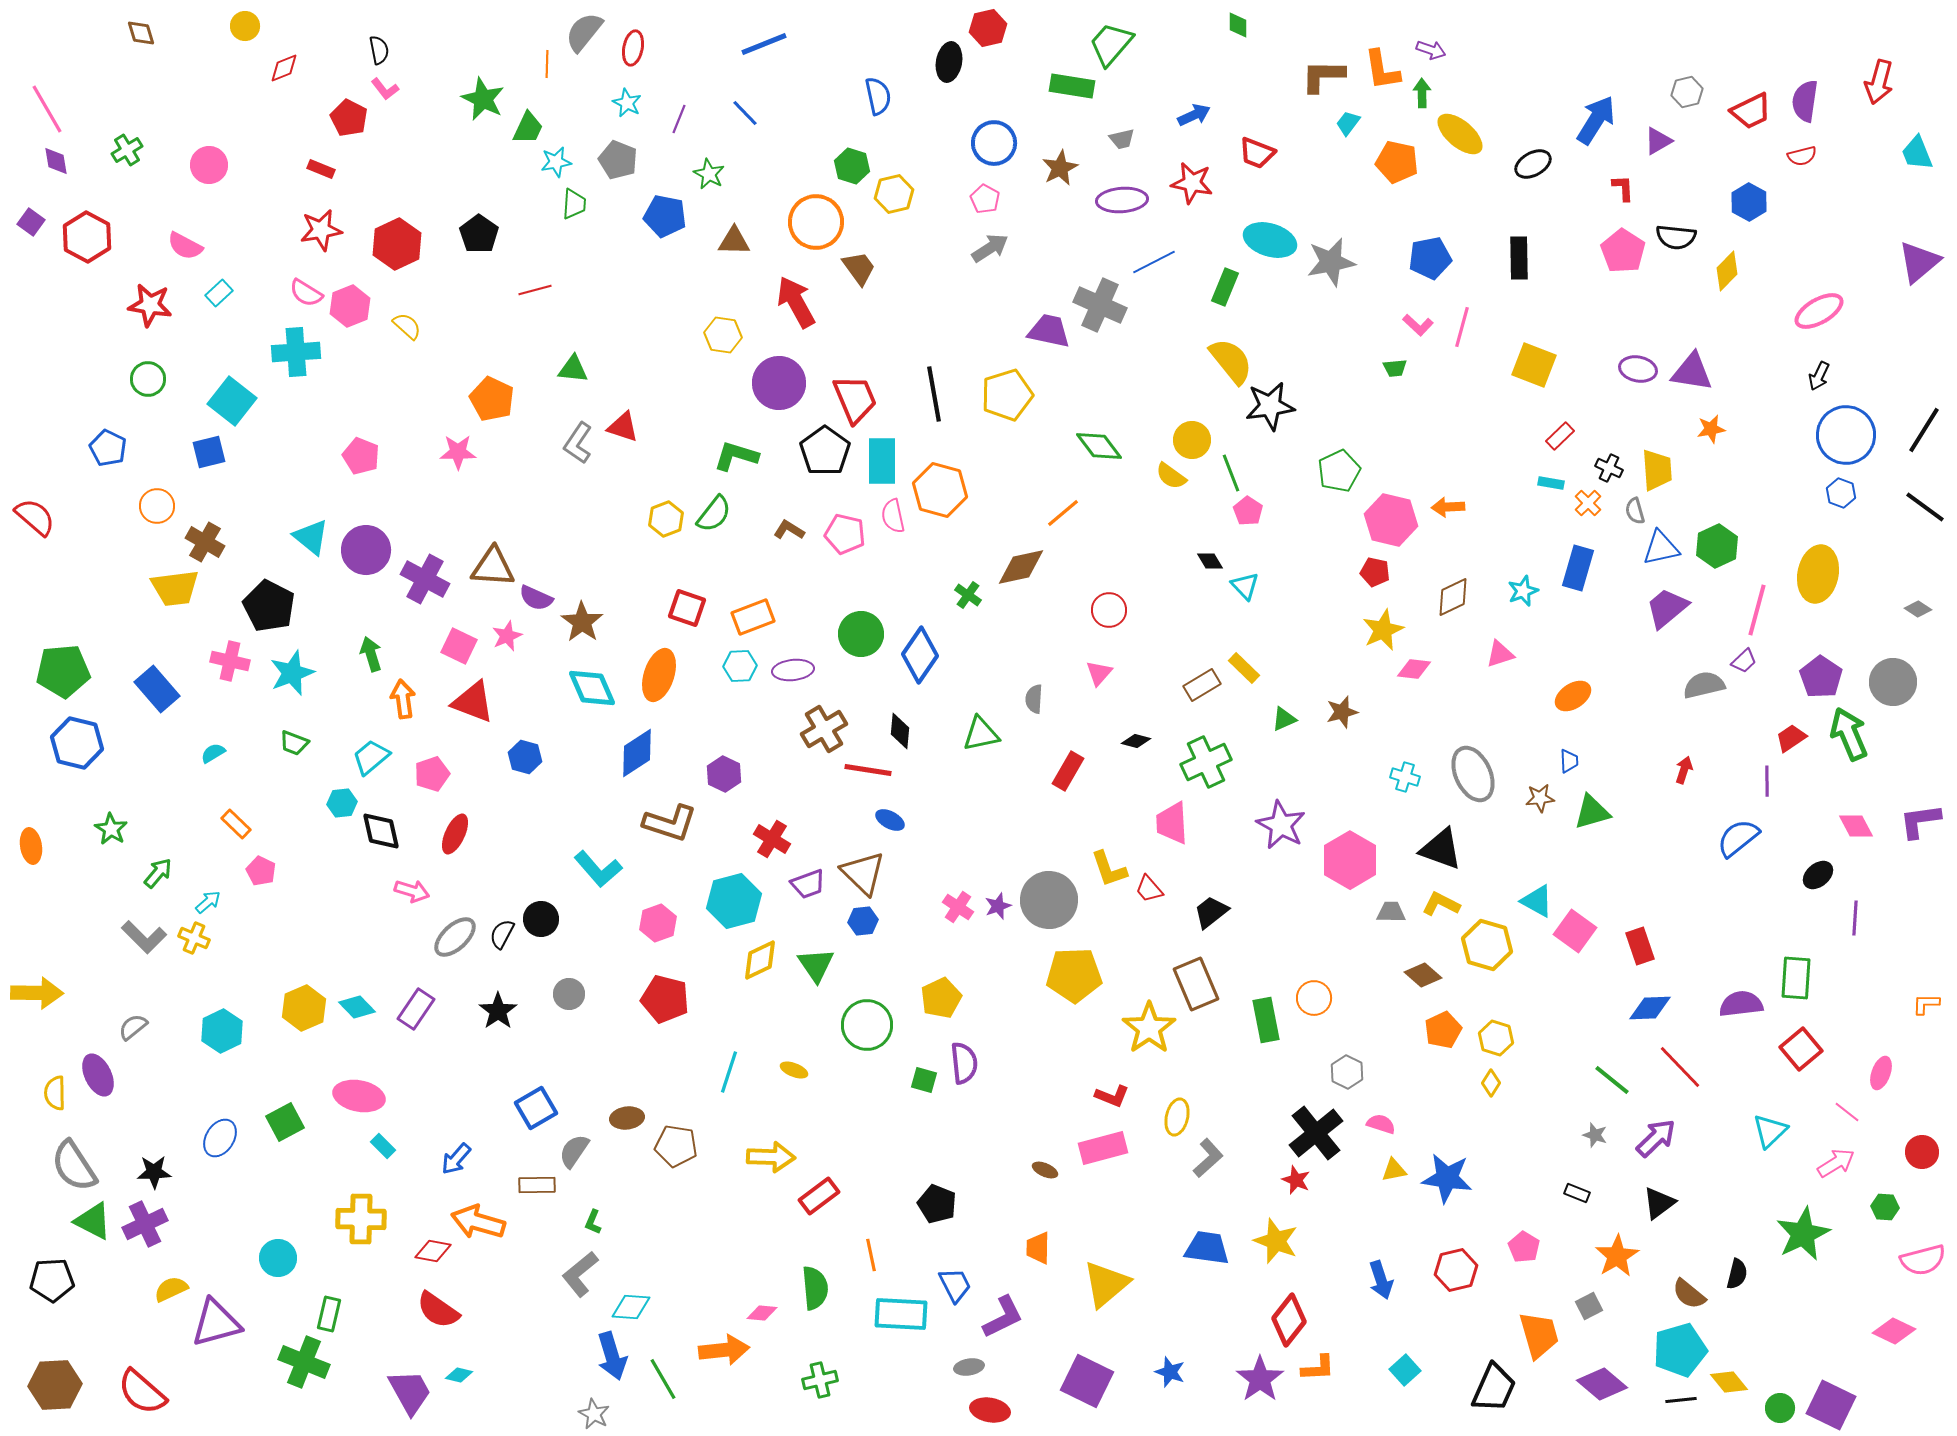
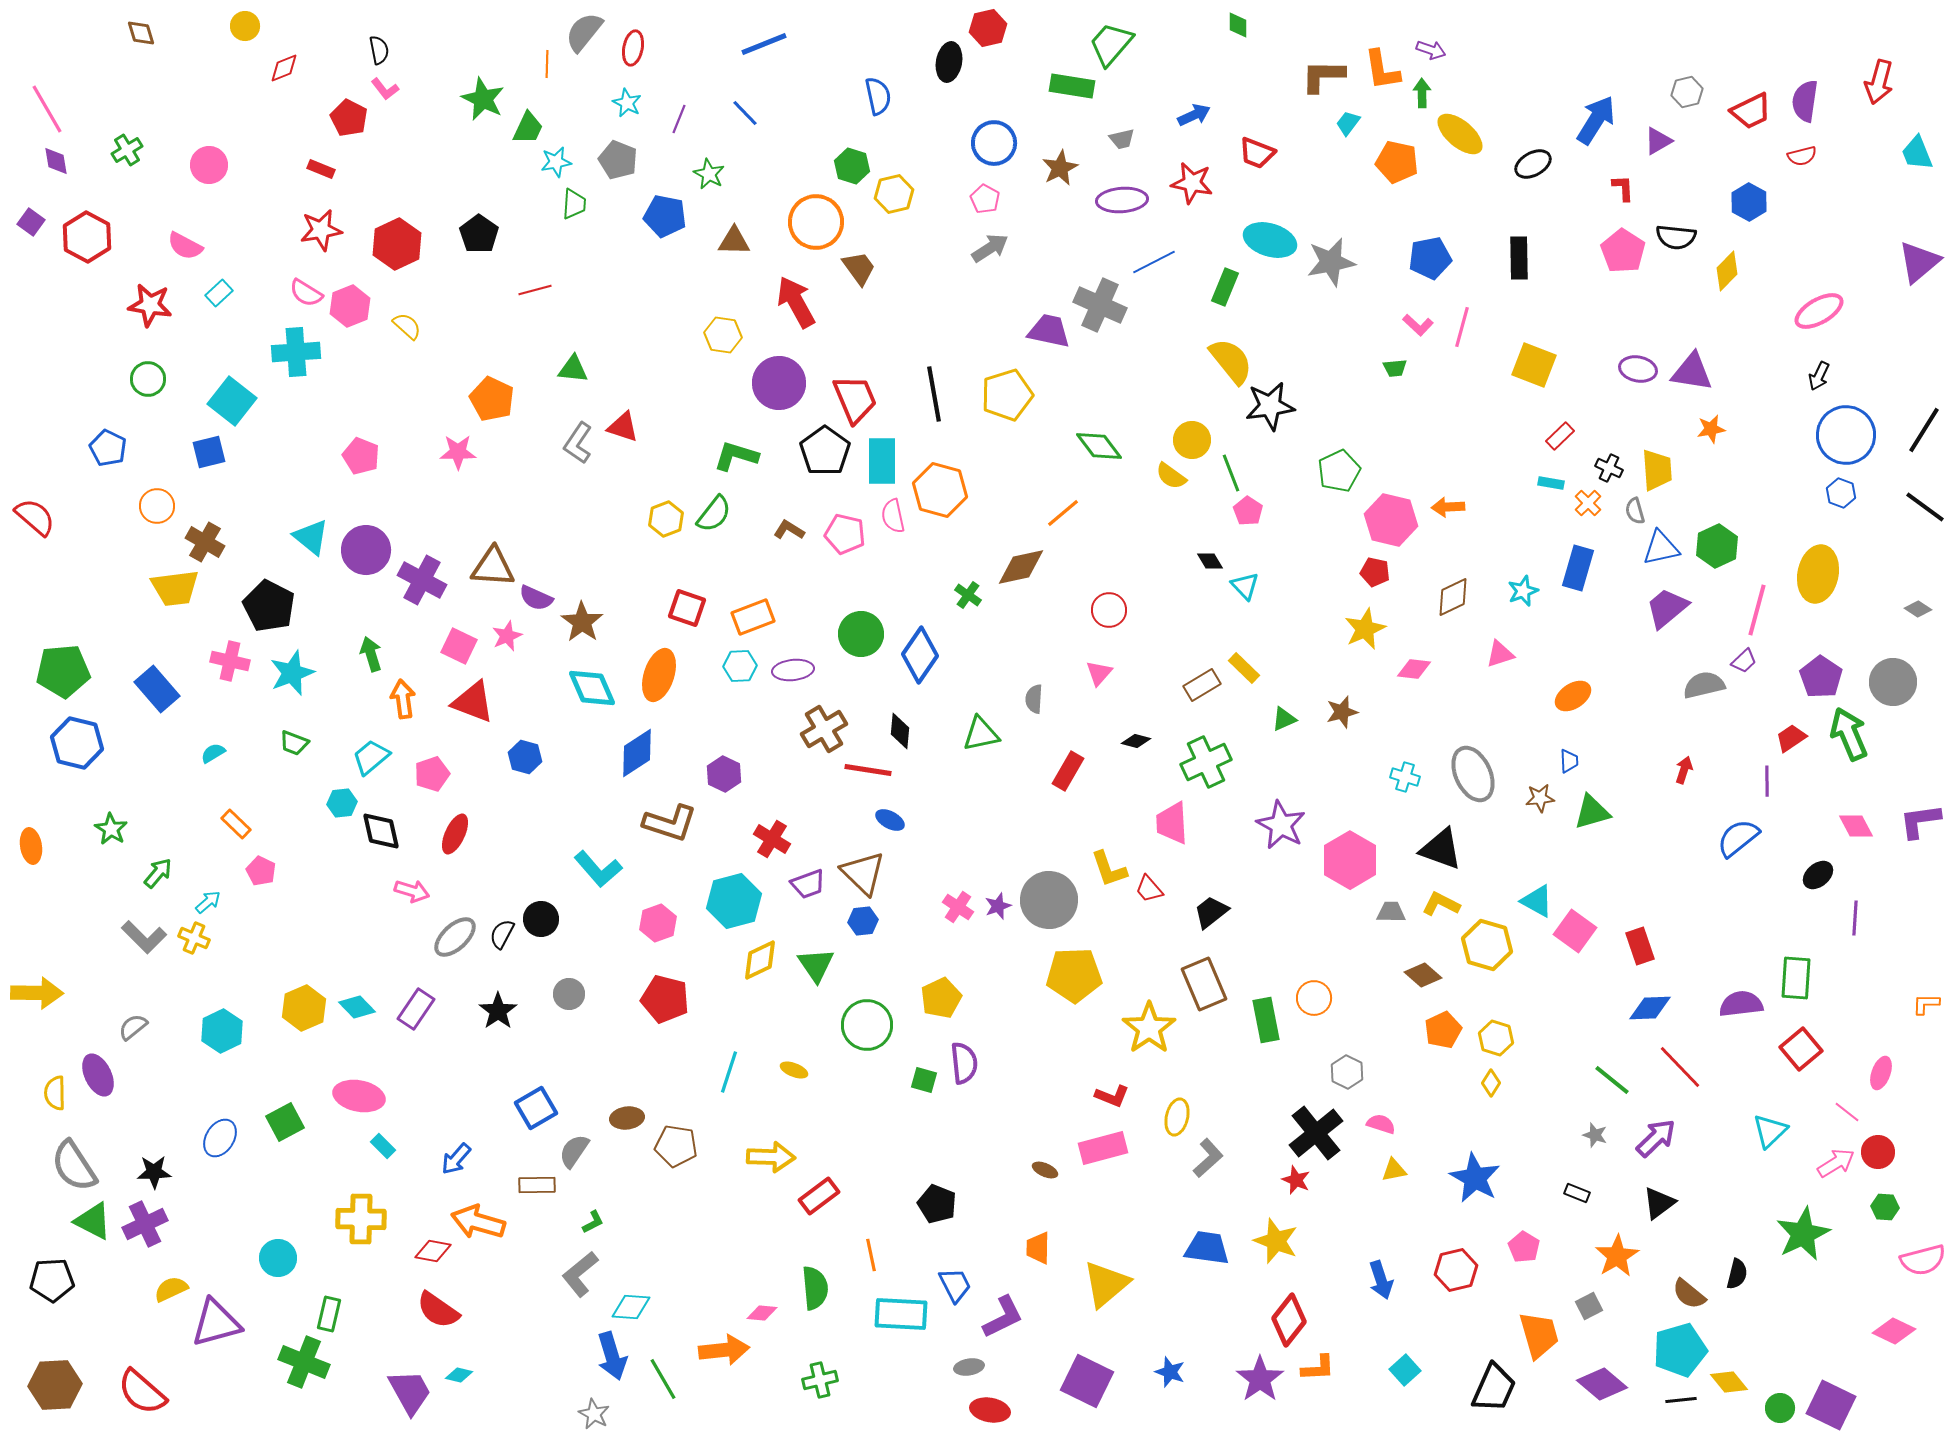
purple cross at (425, 579): moved 3 px left, 1 px down
yellow star at (1383, 630): moved 18 px left, 1 px up
brown rectangle at (1196, 984): moved 8 px right
red circle at (1922, 1152): moved 44 px left
blue star at (1447, 1178): moved 28 px right; rotated 21 degrees clockwise
green L-shape at (593, 1222): rotated 140 degrees counterclockwise
